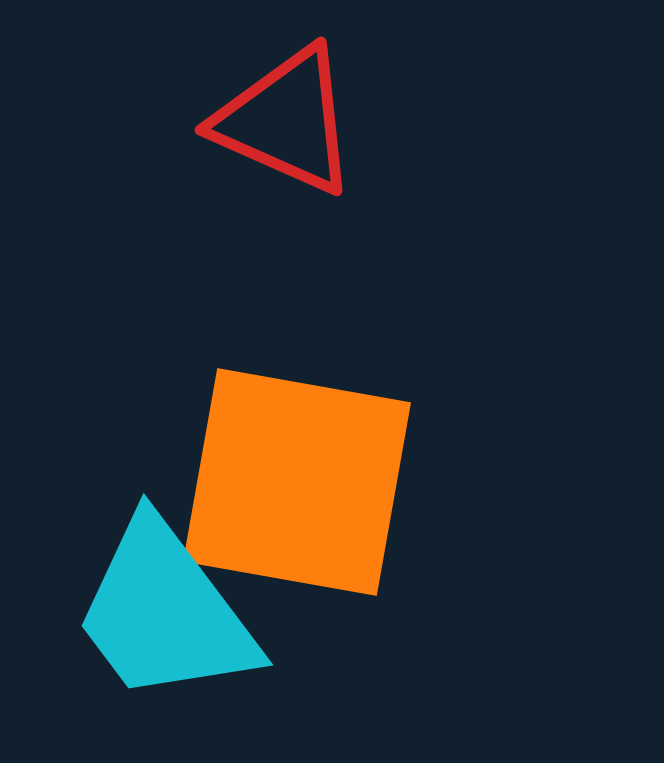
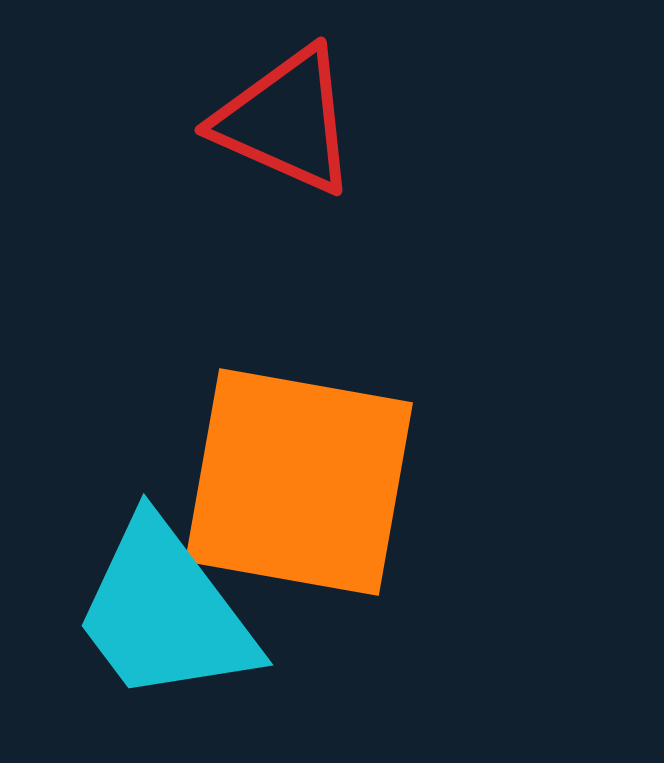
orange square: moved 2 px right
